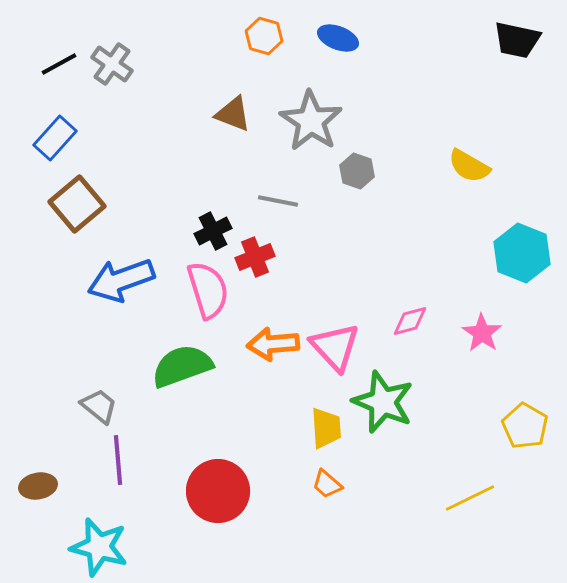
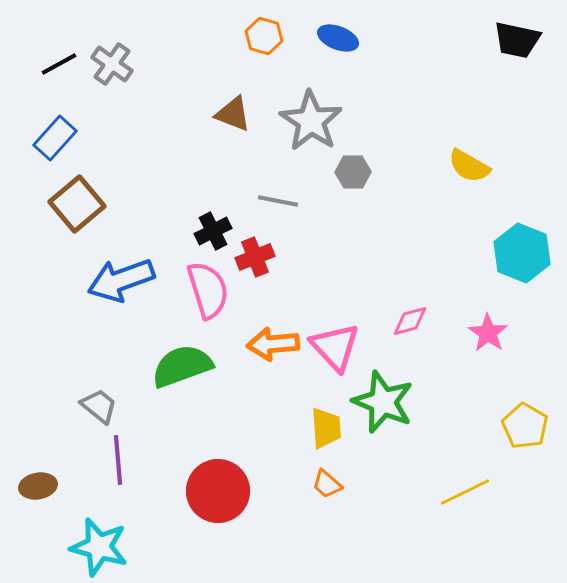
gray hexagon: moved 4 px left, 1 px down; rotated 20 degrees counterclockwise
pink star: moved 6 px right
yellow line: moved 5 px left, 6 px up
